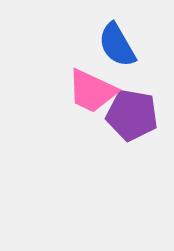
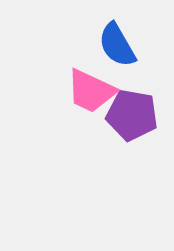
pink trapezoid: moved 1 px left
